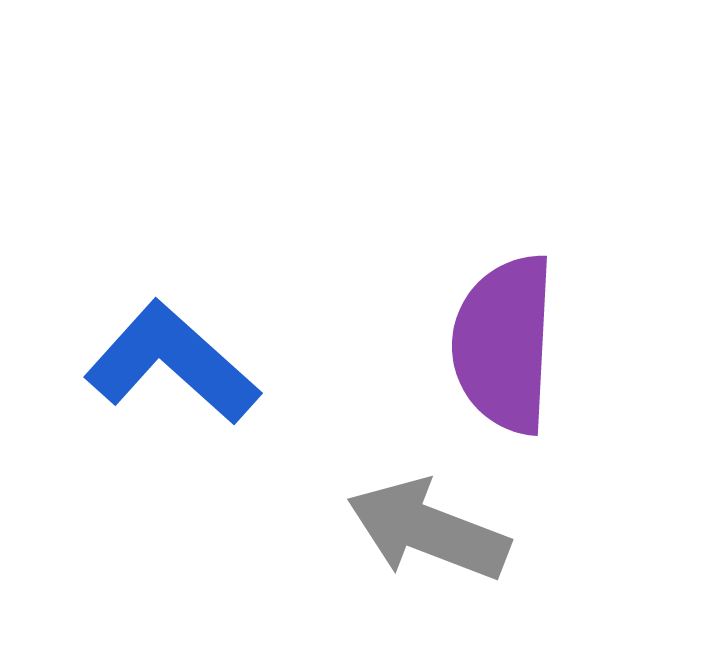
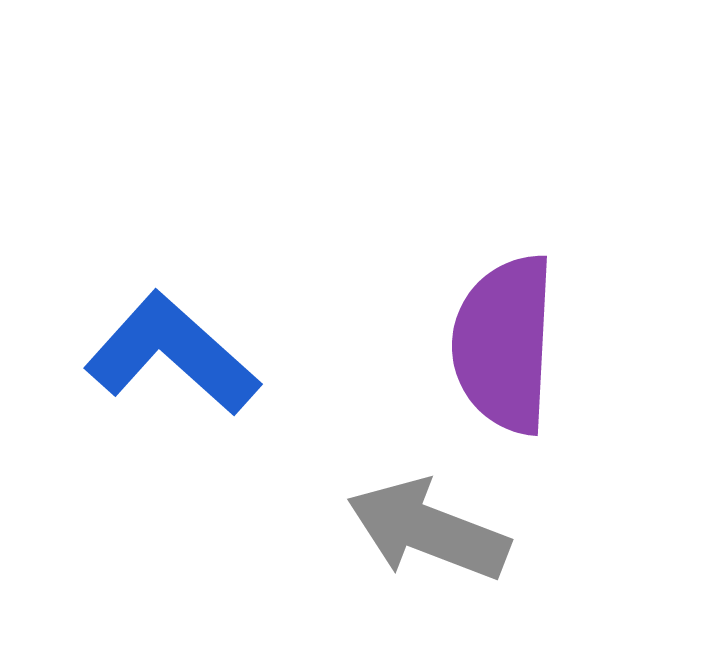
blue L-shape: moved 9 px up
